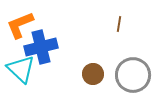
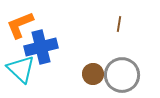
gray circle: moved 11 px left
